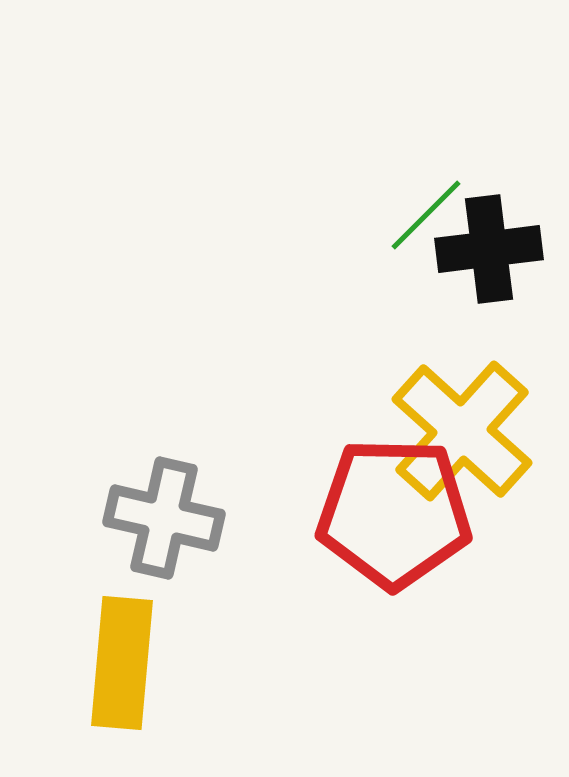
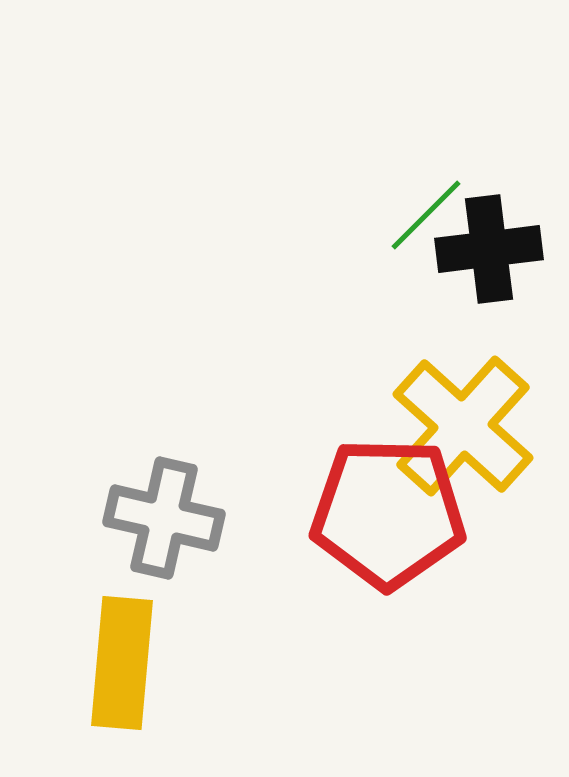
yellow cross: moved 1 px right, 5 px up
red pentagon: moved 6 px left
